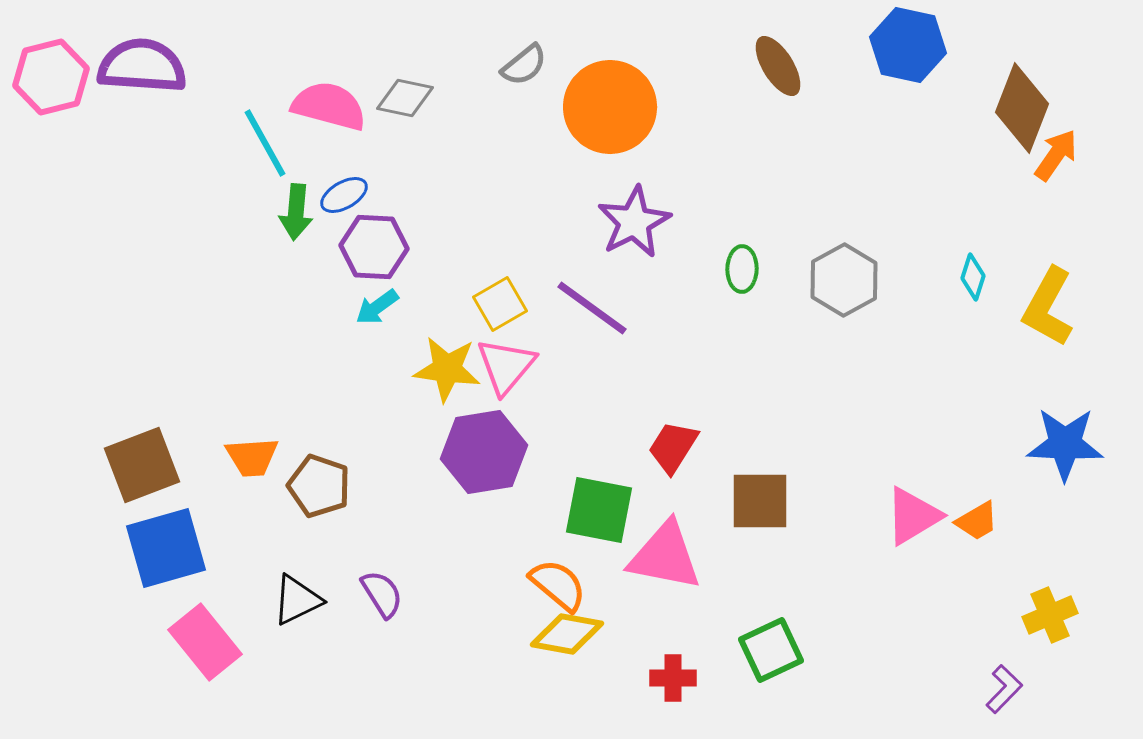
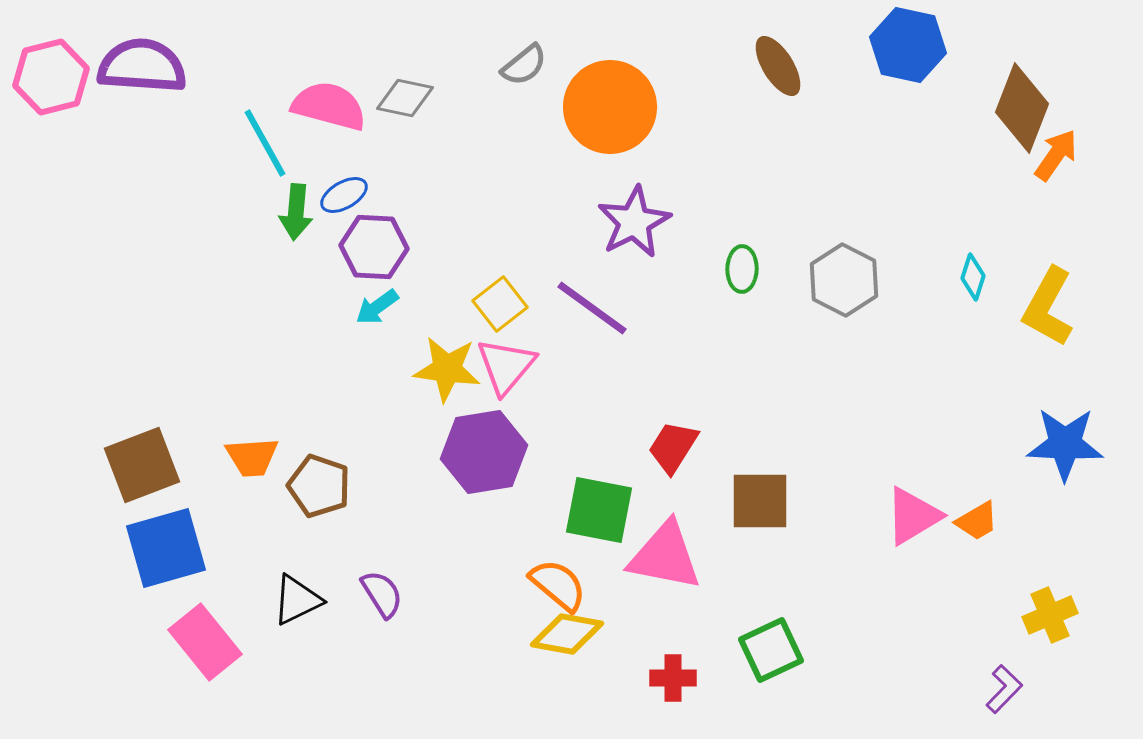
gray hexagon at (844, 280): rotated 4 degrees counterclockwise
yellow square at (500, 304): rotated 8 degrees counterclockwise
